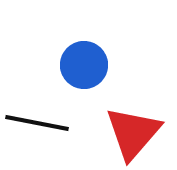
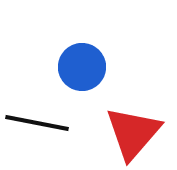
blue circle: moved 2 px left, 2 px down
